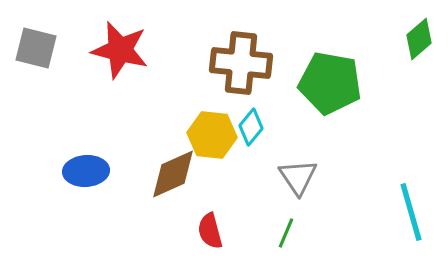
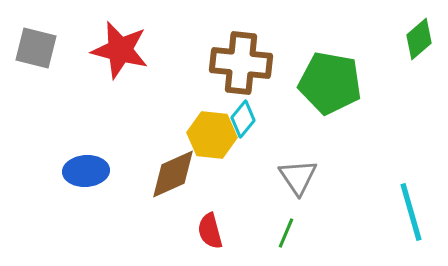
cyan diamond: moved 8 px left, 8 px up
